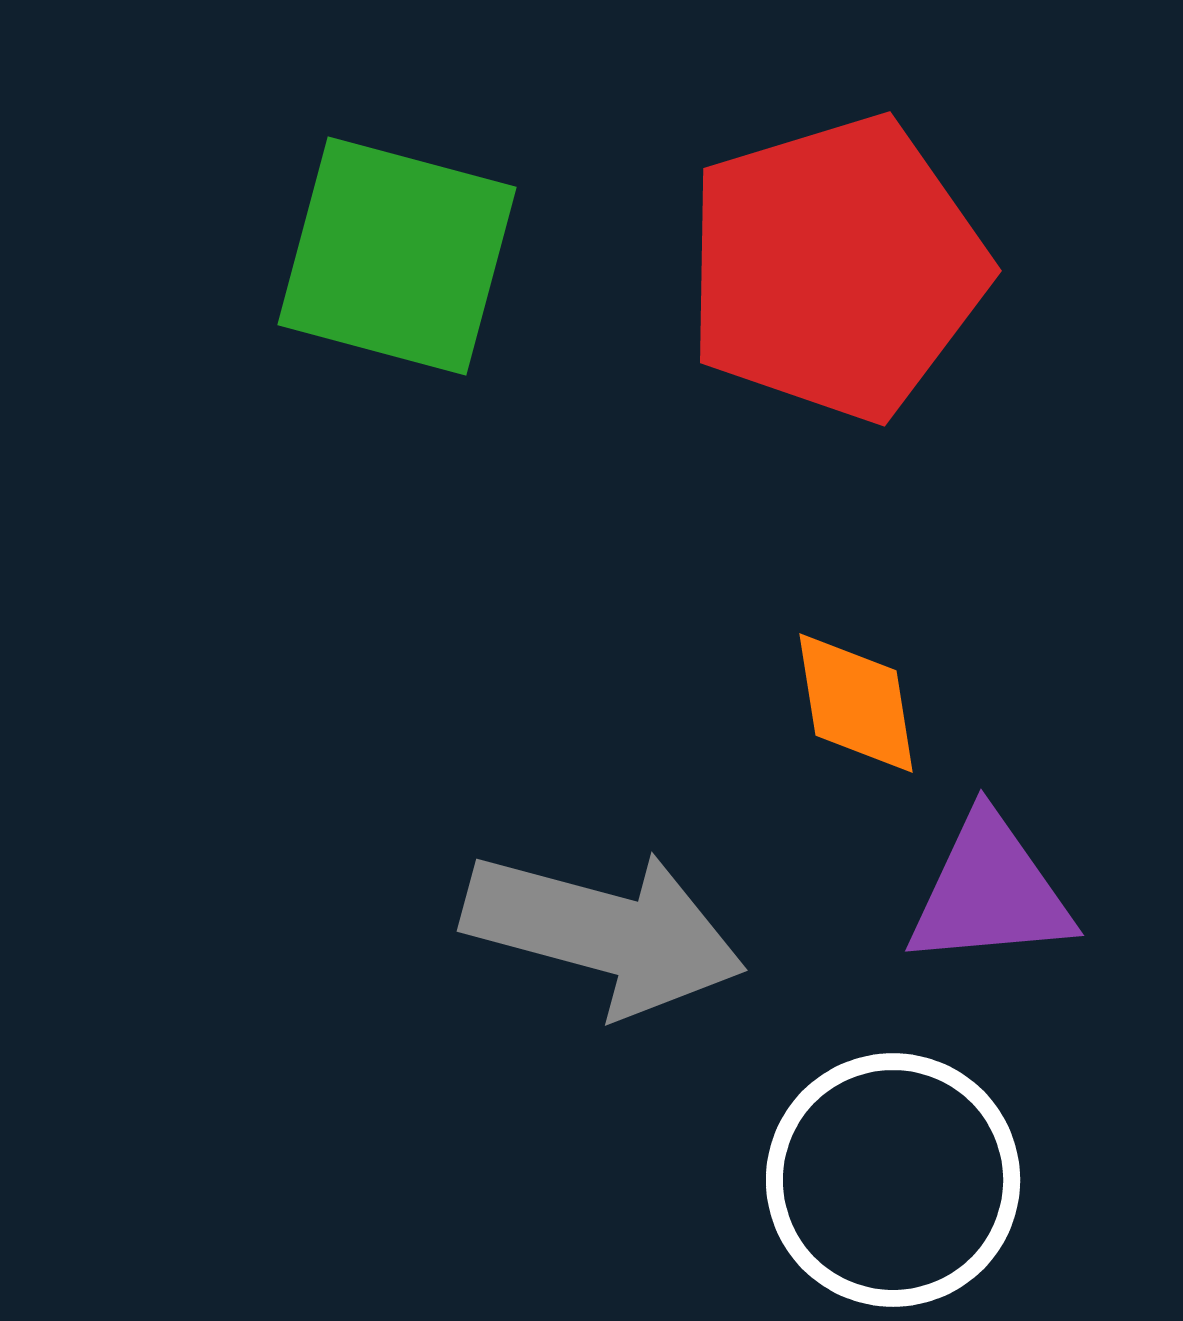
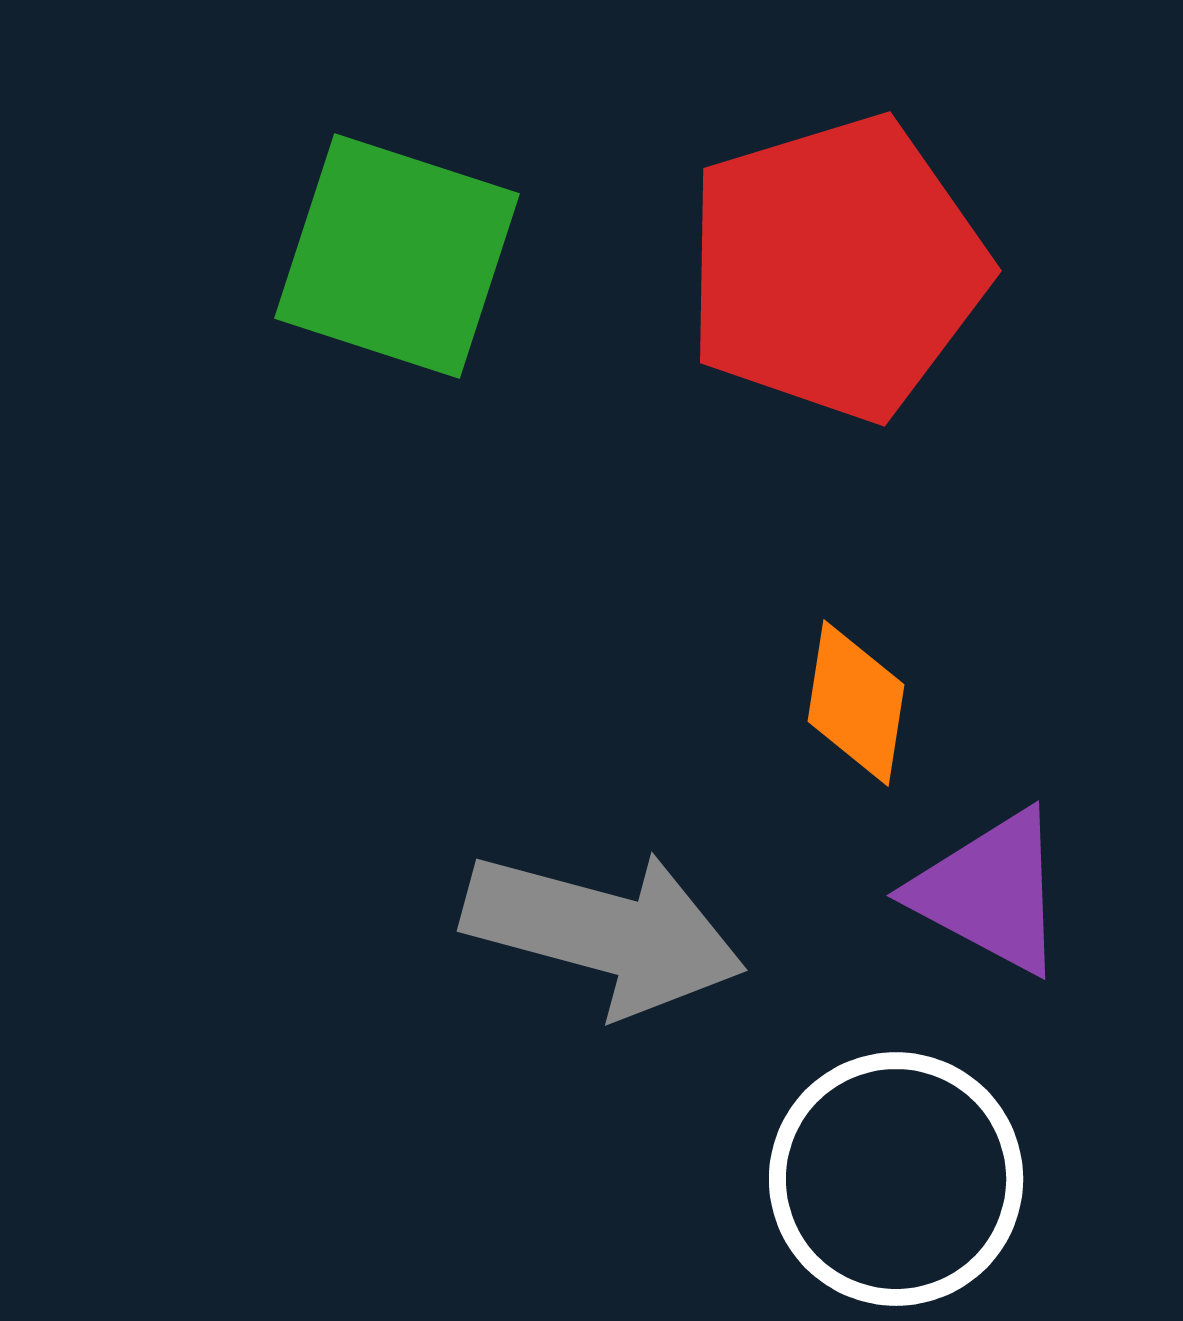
green square: rotated 3 degrees clockwise
orange diamond: rotated 18 degrees clockwise
purple triangle: rotated 33 degrees clockwise
white circle: moved 3 px right, 1 px up
